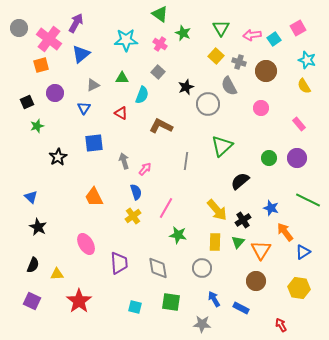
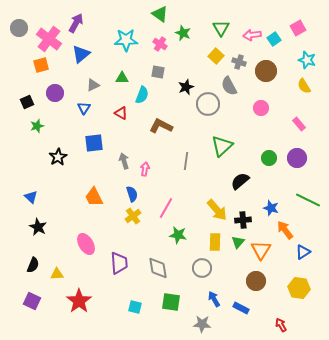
gray square at (158, 72): rotated 32 degrees counterclockwise
pink arrow at (145, 169): rotated 32 degrees counterclockwise
blue semicircle at (136, 192): moved 4 px left, 2 px down
black cross at (243, 220): rotated 28 degrees clockwise
orange arrow at (285, 232): moved 2 px up
